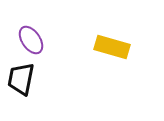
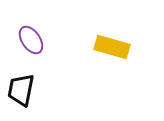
black trapezoid: moved 11 px down
